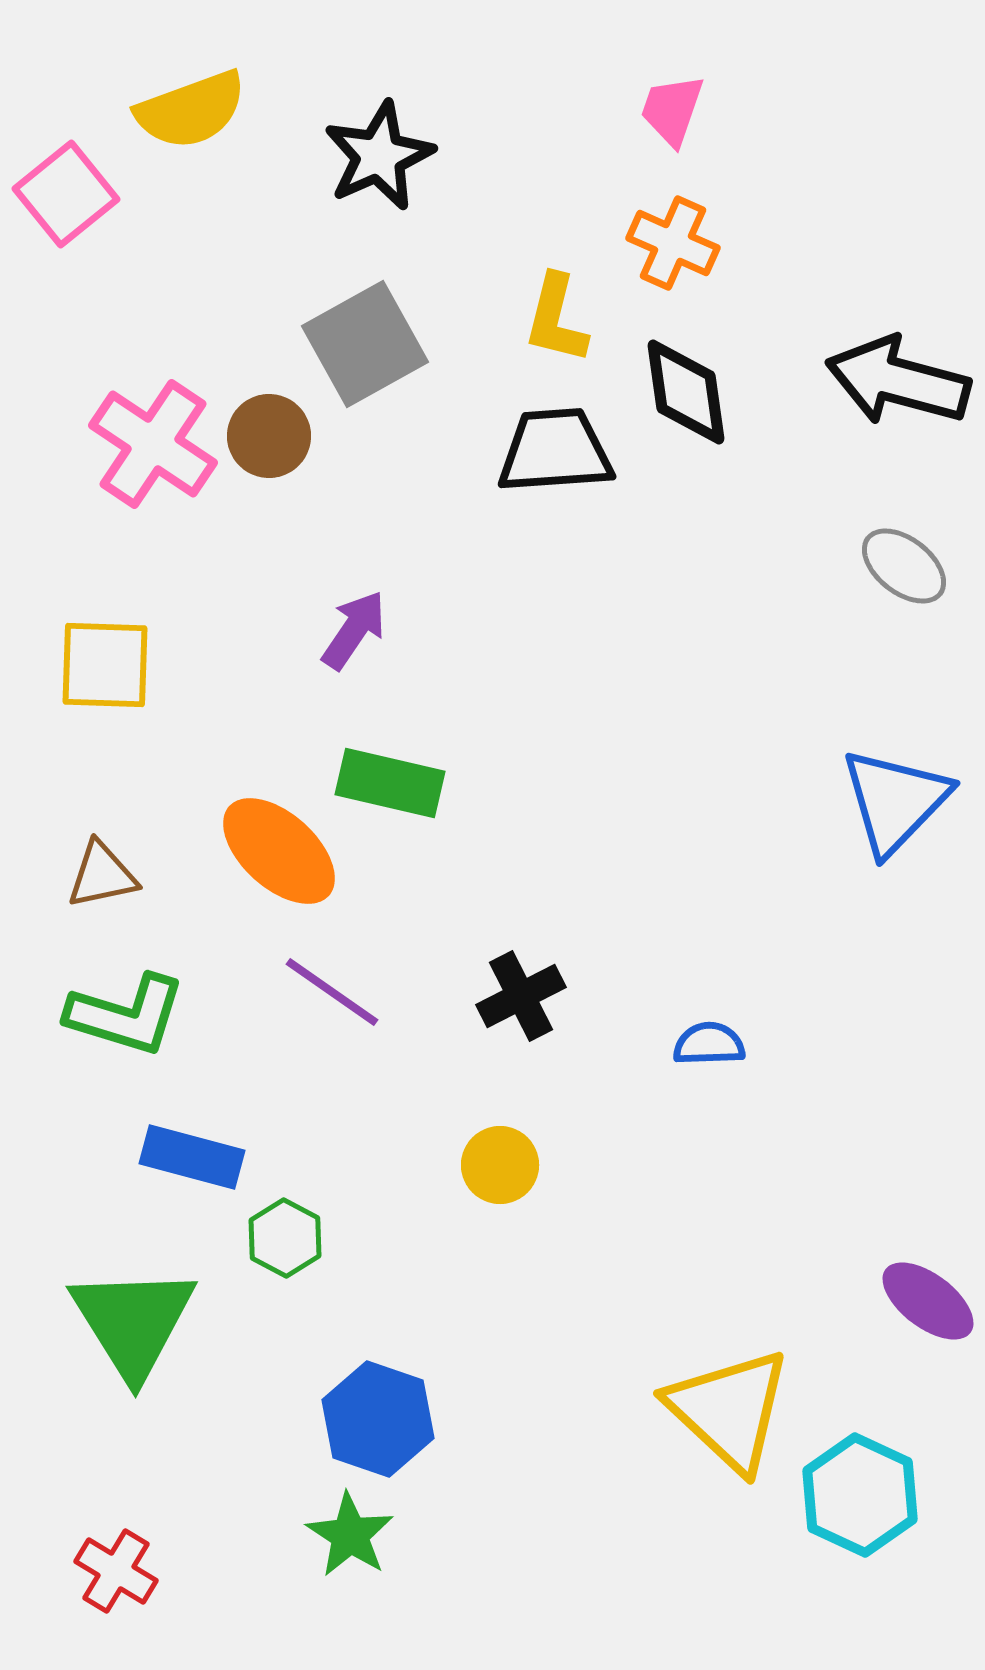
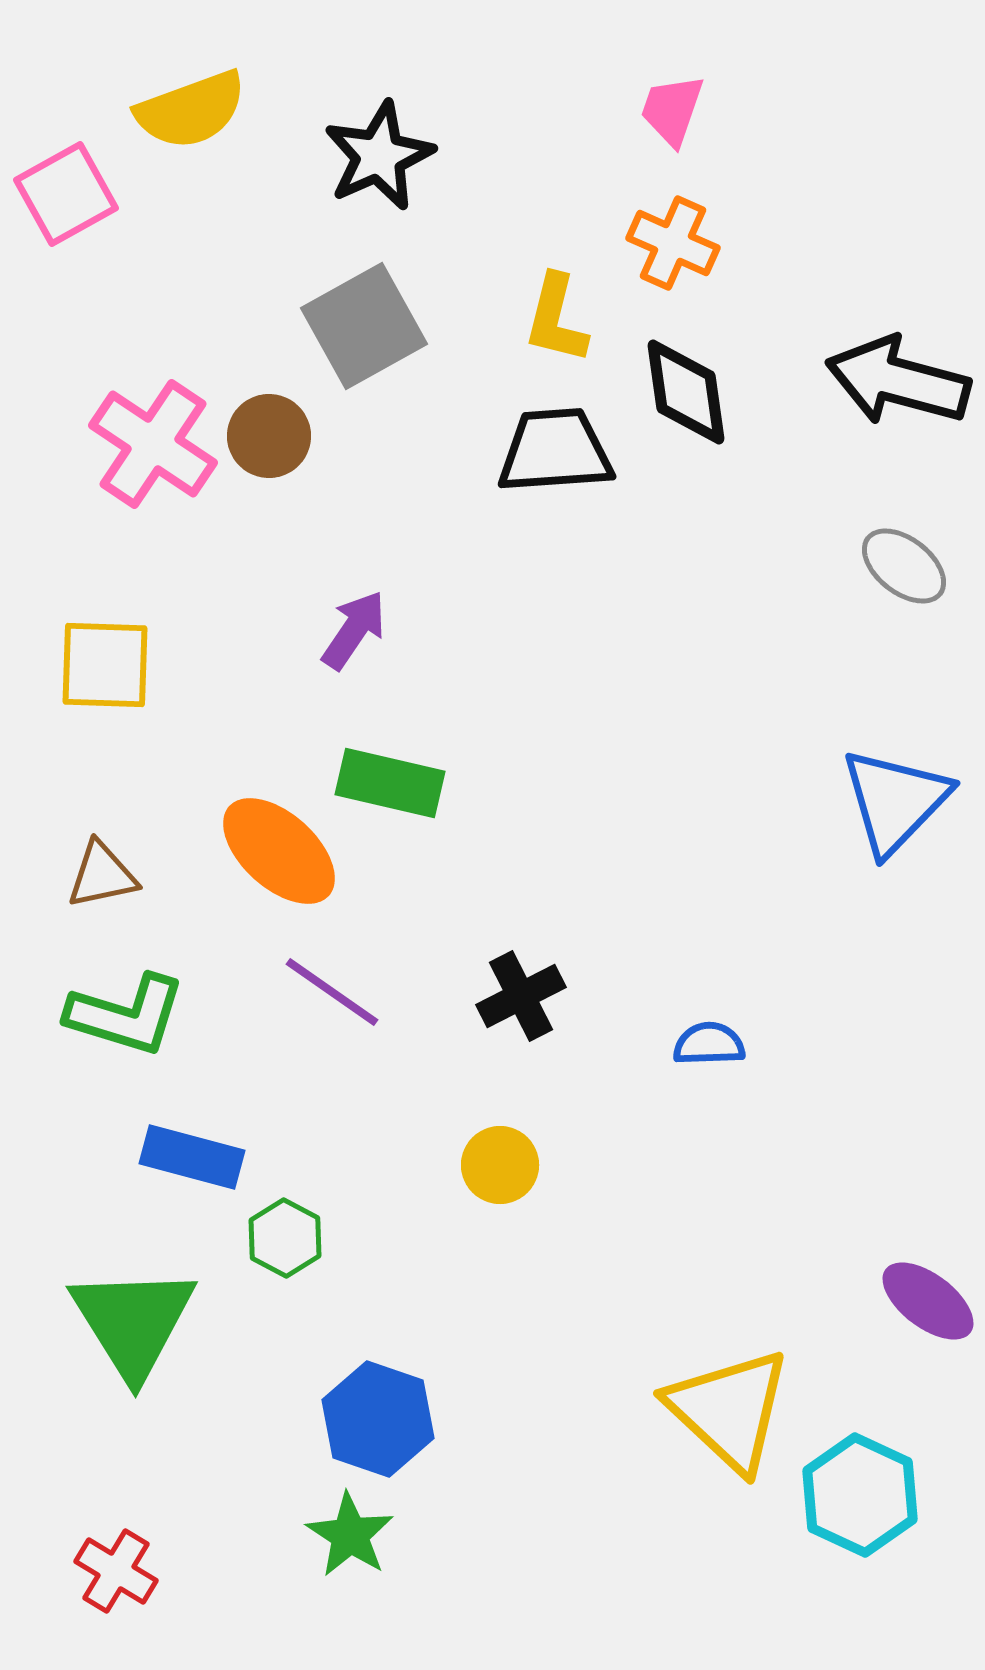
pink square: rotated 10 degrees clockwise
gray square: moved 1 px left, 18 px up
